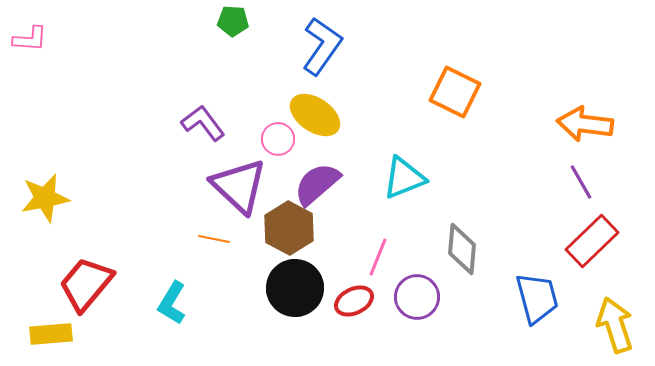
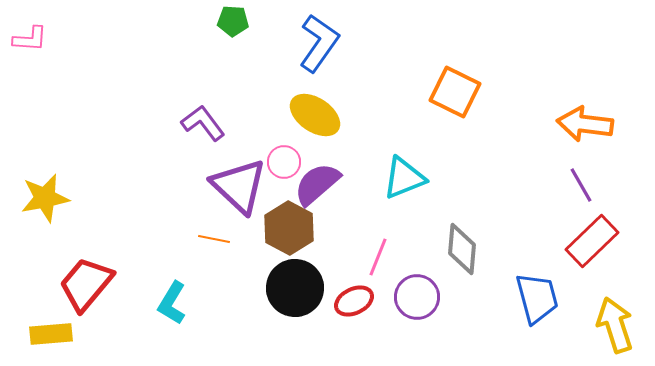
blue L-shape: moved 3 px left, 3 px up
pink circle: moved 6 px right, 23 px down
purple line: moved 3 px down
